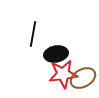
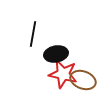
red star: rotated 20 degrees clockwise
brown ellipse: moved 2 px down; rotated 50 degrees clockwise
